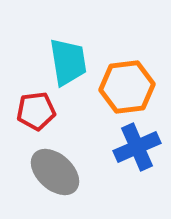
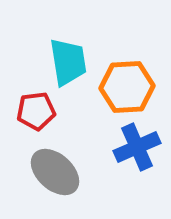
orange hexagon: rotated 4 degrees clockwise
